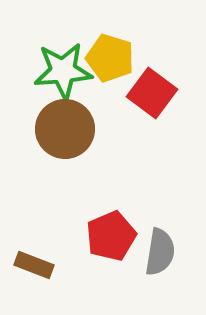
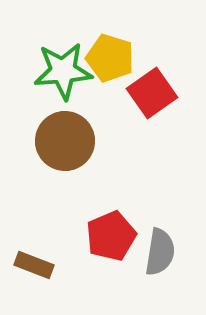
red square: rotated 18 degrees clockwise
brown circle: moved 12 px down
